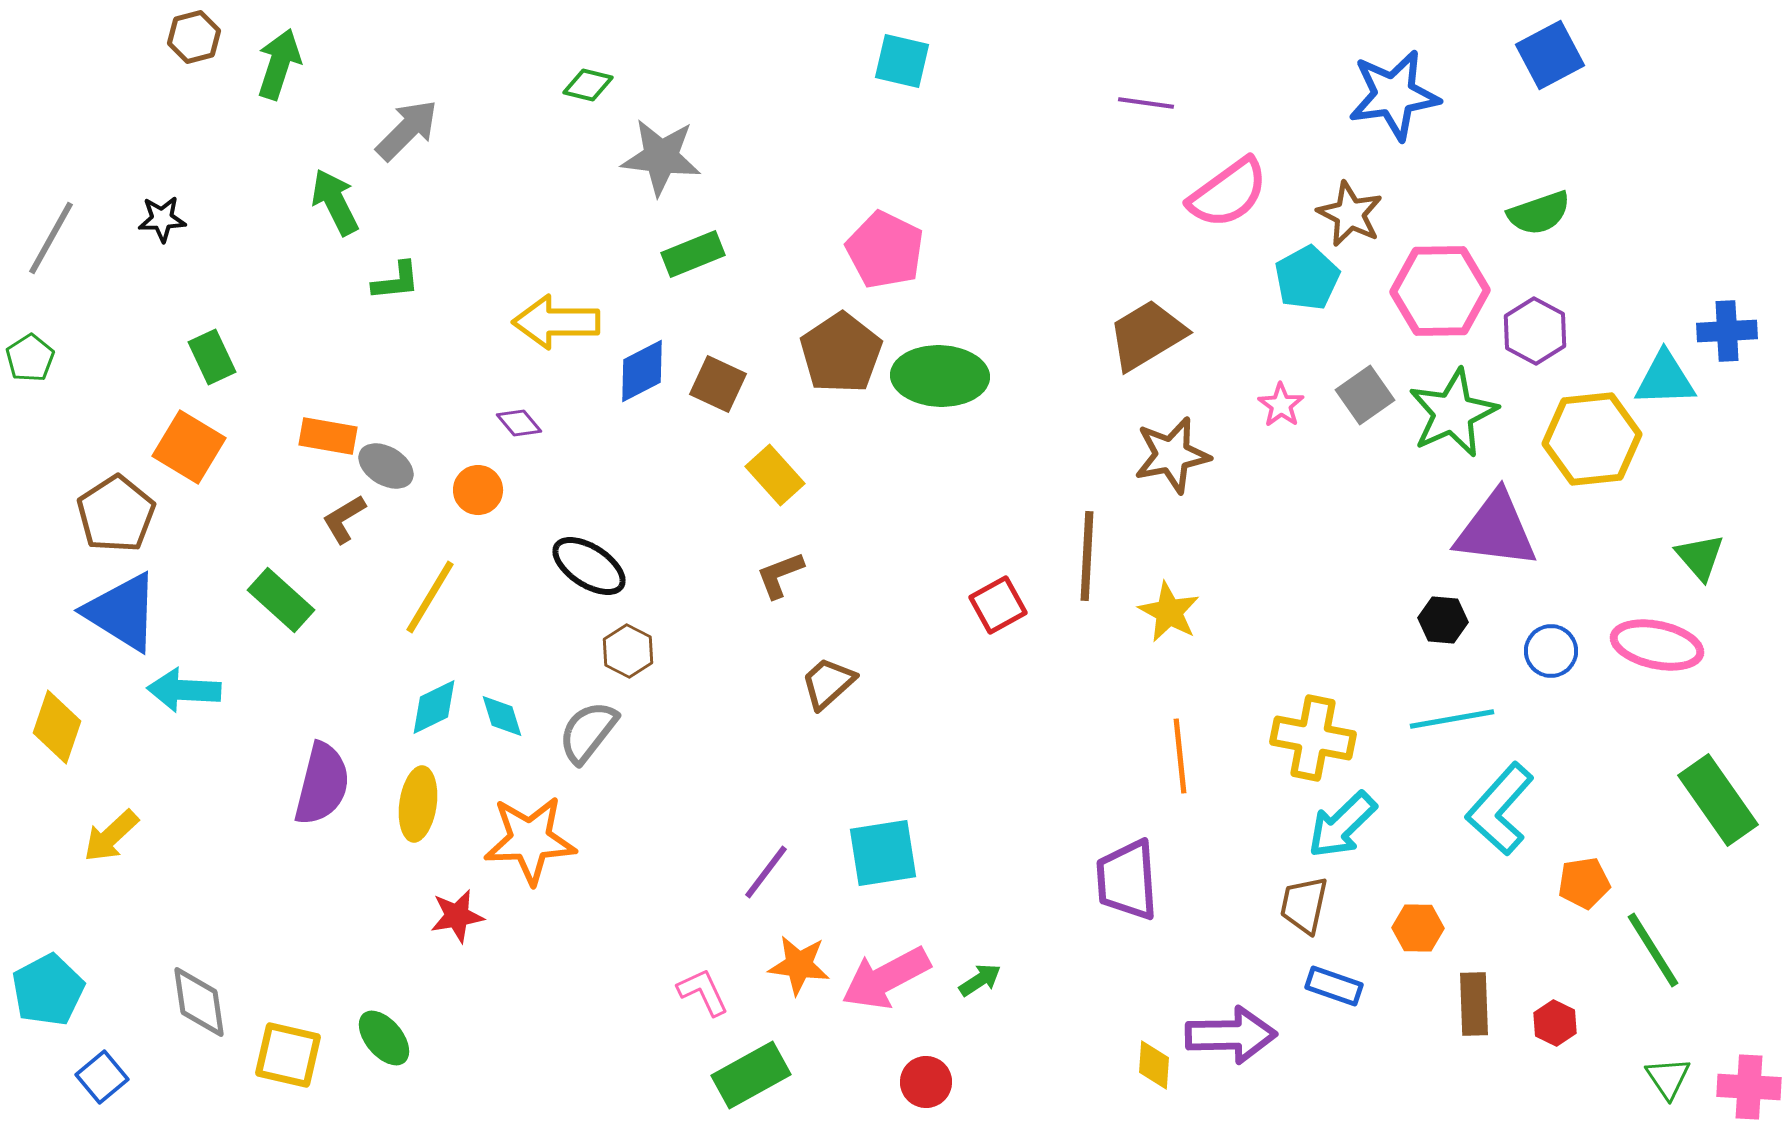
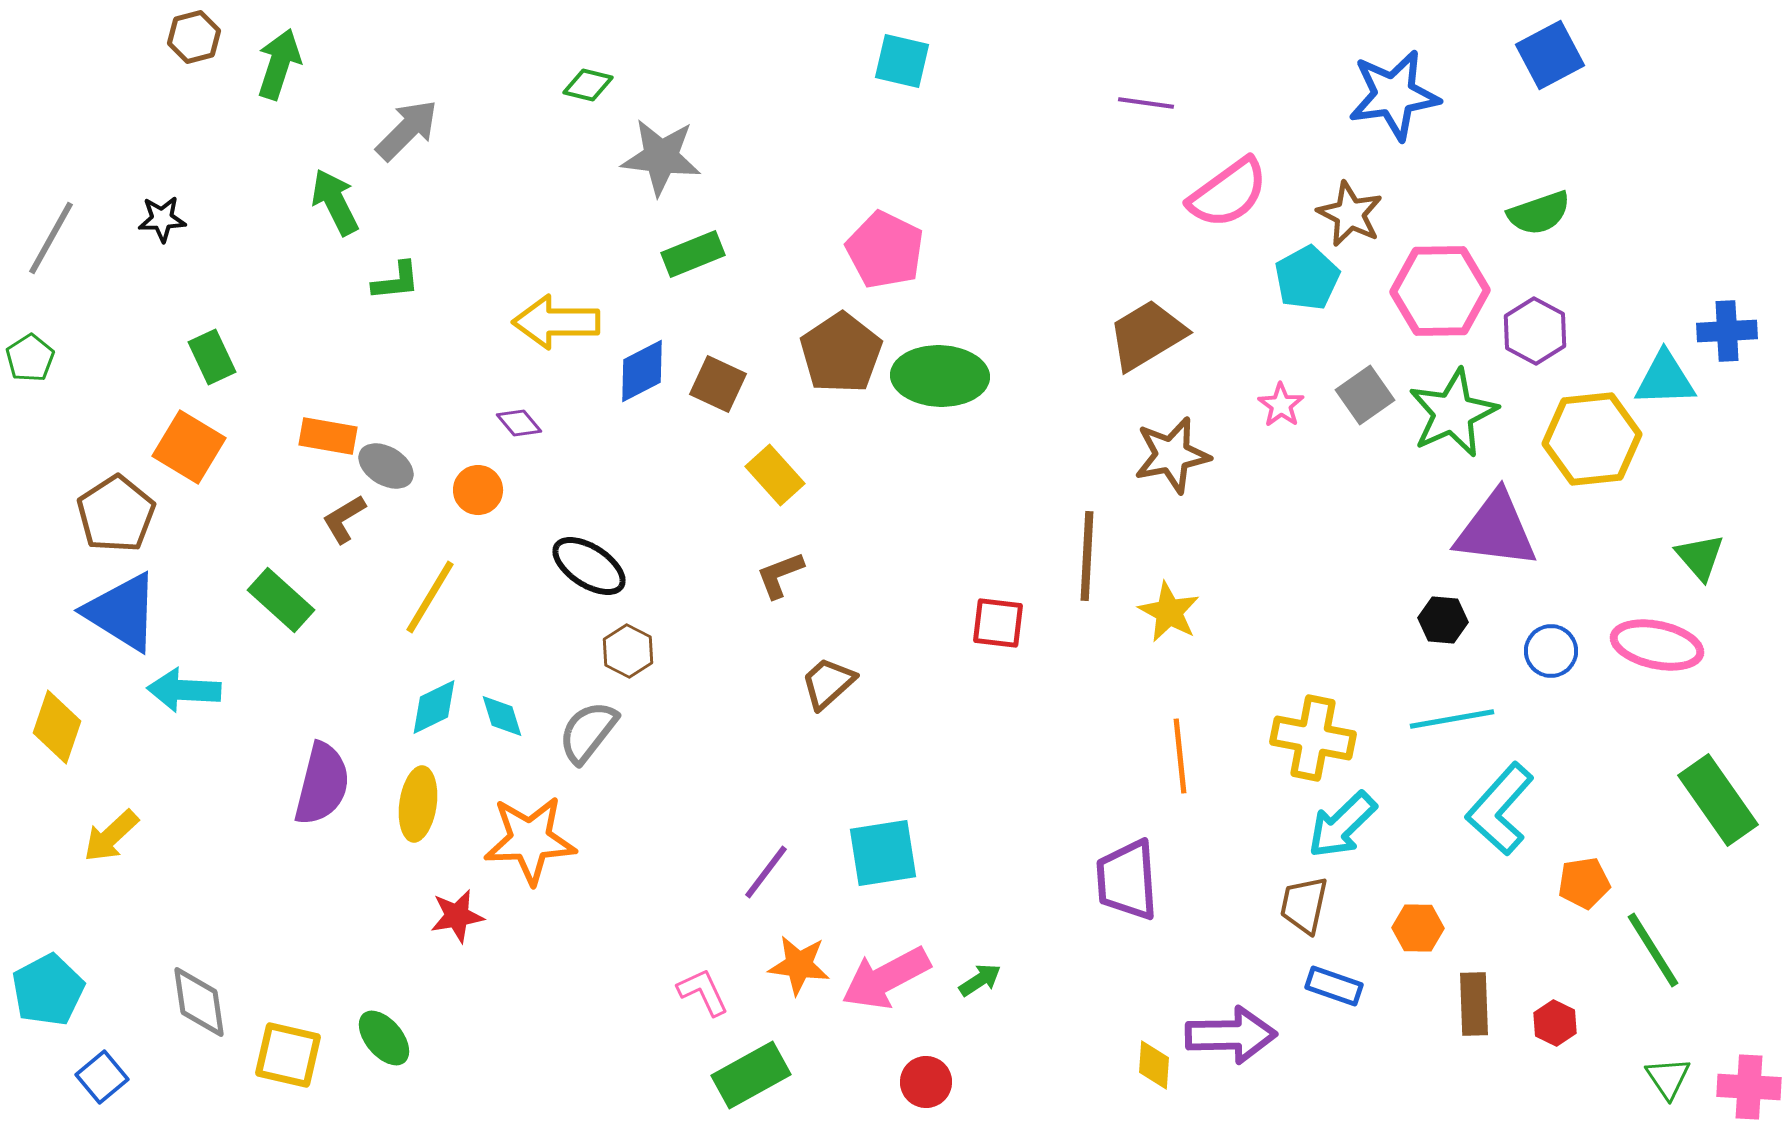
red square at (998, 605): moved 18 px down; rotated 36 degrees clockwise
